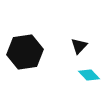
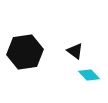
black triangle: moved 4 px left, 5 px down; rotated 36 degrees counterclockwise
